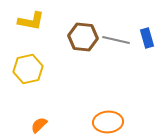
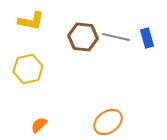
gray line: moved 3 px up
orange ellipse: rotated 32 degrees counterclockwise
